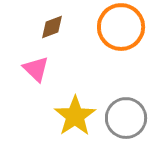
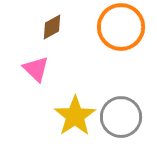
brown diamond: rotated 8 degrees counterclockwise
gray circle: moved 5 px left, 1 px up
